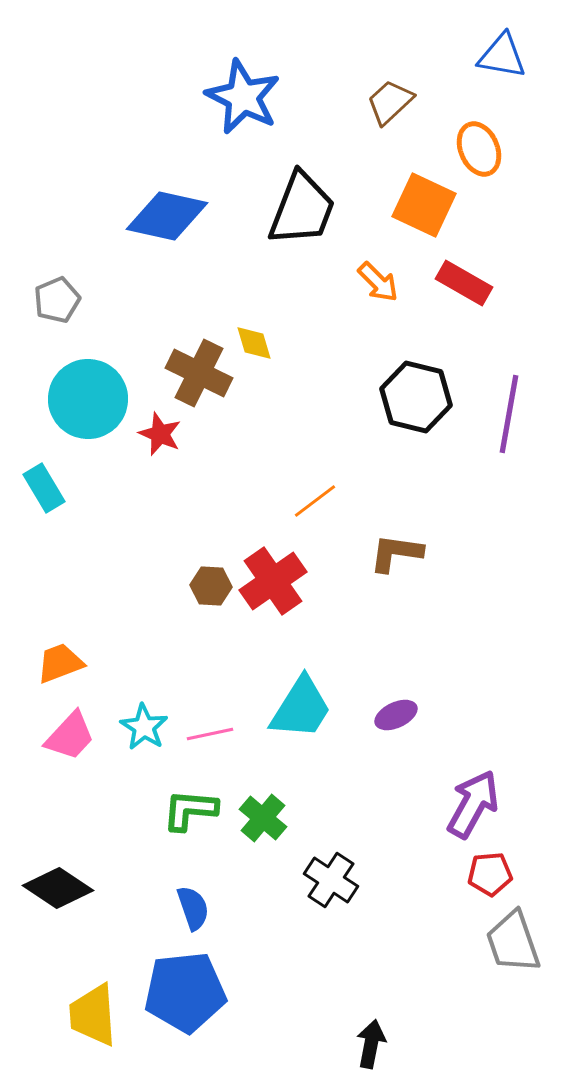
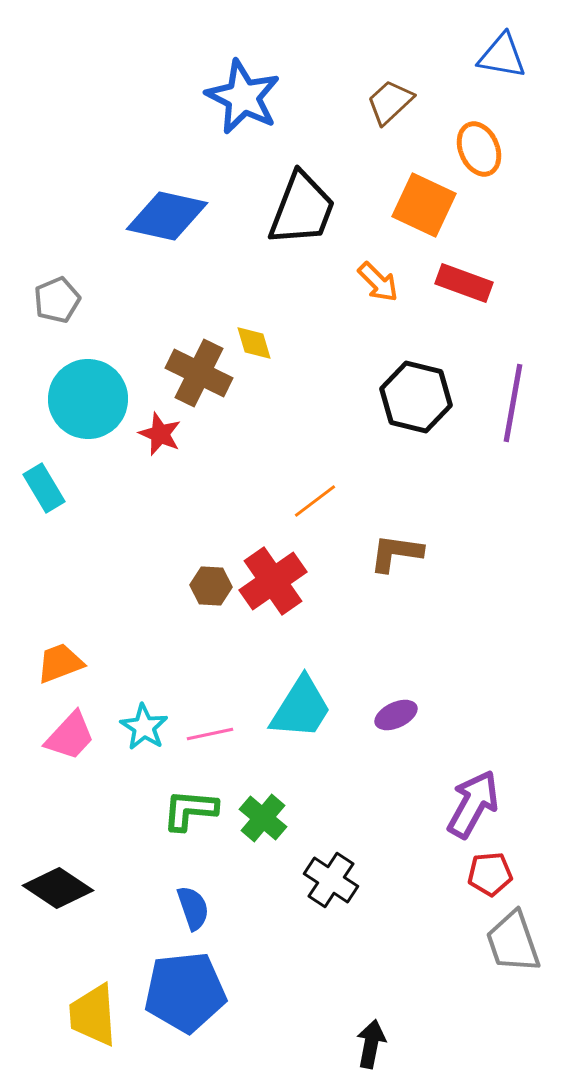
red rectangle: rotated 10 degrees counterclockwise
purple line: moved 4 px right, 11 px up
